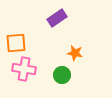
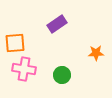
purple rectangle: moved 6 px down
orange square: moved 1 px left
orange star: moved 21 px right; rotated 14 degrees counterclockwise
